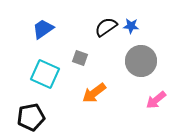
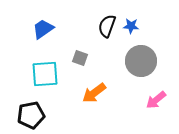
black semicircle: moved 1 px right, 1 px up; rotated 35 degrees counterclockwise
cyan square: rotated 28 degrees counterclockwise
black pentagon: moved 2 px up
